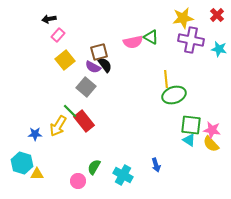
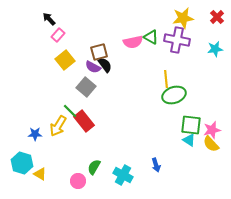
red cross: moved 2 px down
black arrow: rotated 56 degrees clockwise
purple cross: moved 14 px left
cyan star: moved 4 px left; rotated 21 degrees counterclockwise
pink star: rotated 24 degrees counterclockwise
yellow triangle: moved 3 px right; rotated 32 degrees clockwise
